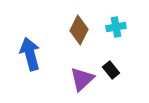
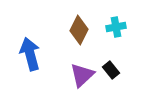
purple triangle: moved 4 px up
